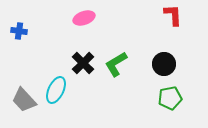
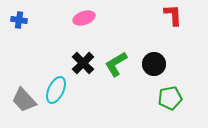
blue cross: moved 11 px up
black circle: moved 10 px left
